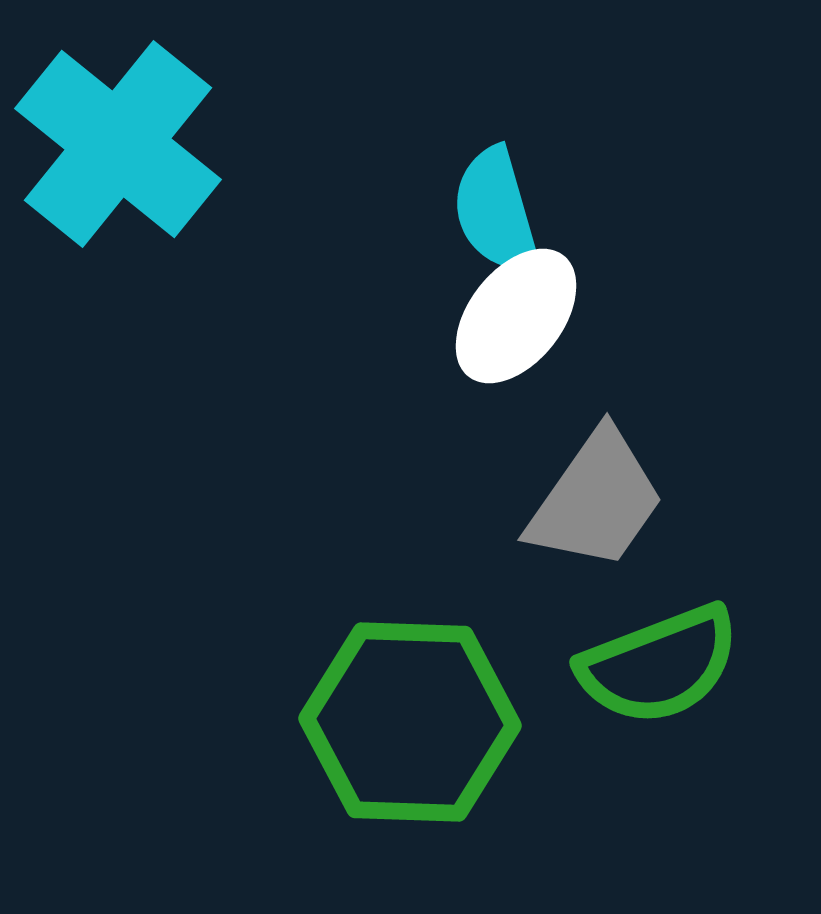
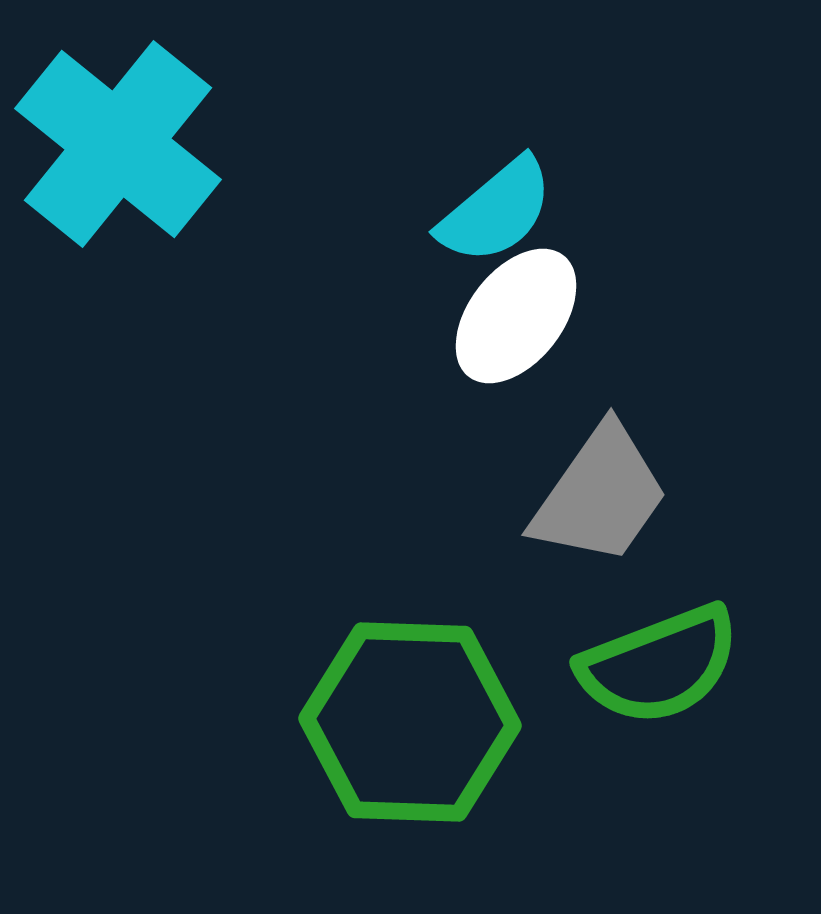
cyan semicircle: rotated 114 degrees counterclockwise
gray trapezoid: moved 4 px right, 5 px up
